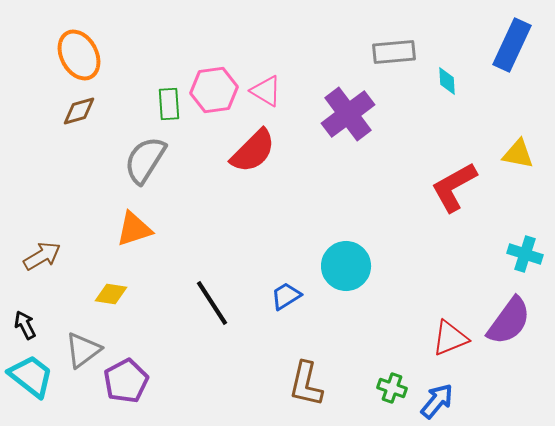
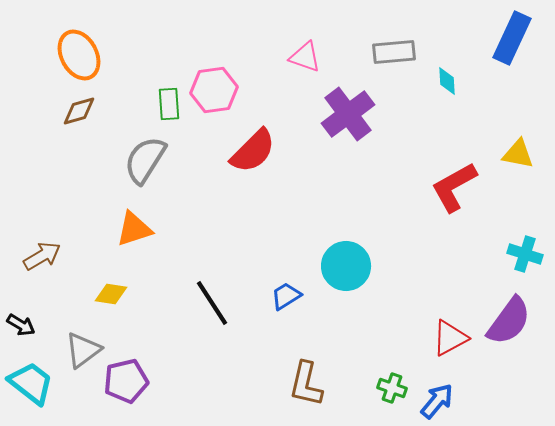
blue rectangle: moved 7 px up
pink triangle: moved 39 px right, 34 px up; rotated 12 degrees counterclockwise
black arrow: moved 4 px left; rotated 148 degrees clockwise
red triangle: rotated 6 degrees counterclockwise
cyan trapezoid: moved 7 px down
purple pentagon: rotated 15 degrees clockwise
